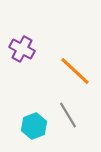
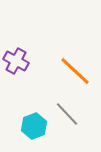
purple cross: moved 6 px left, 12 px down
gray line: moved 1 px left, 1 px up; rotated 12 degrees counterclockwise
